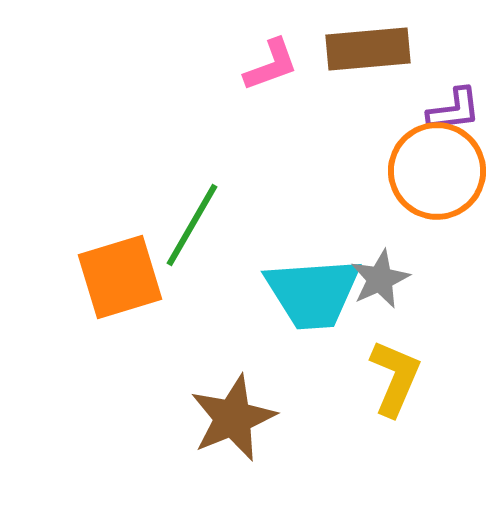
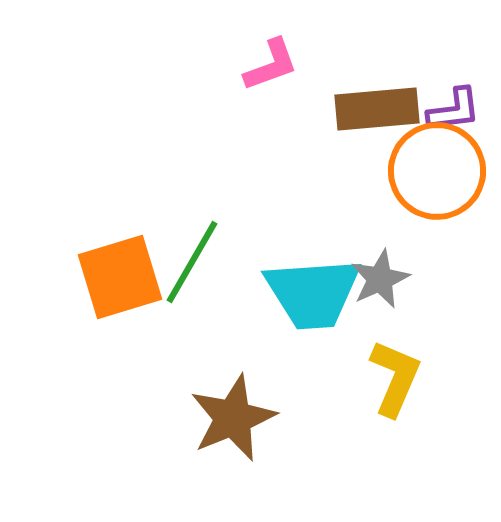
brown rectangle: moved 9 px right, 60 px down
green line: moved 37 px down
